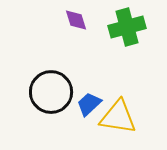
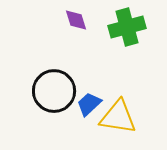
black circle: moved 3 px right, 1 px up
